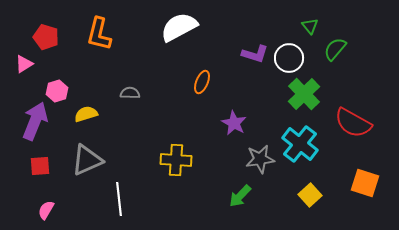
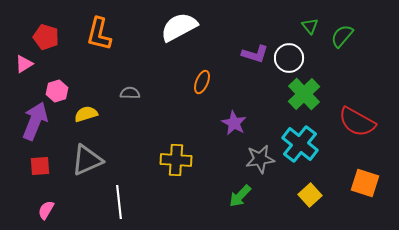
green semicircle: moved 7 px right, 13 px up
red semicircle: moved 4 px right, 1 px up
white line: moved 3 px down
